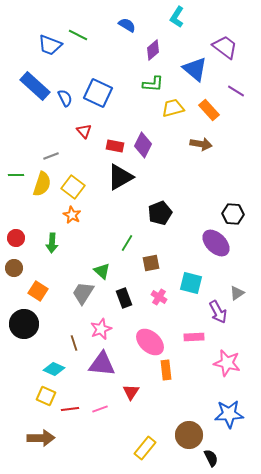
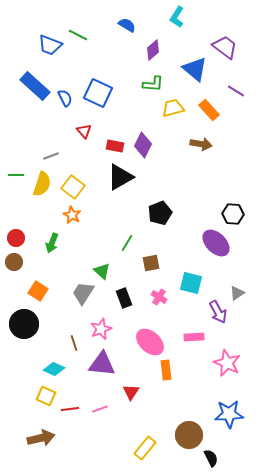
green arrow at (52, 243): rotated 18 degrees clockwise
brown circle at (14, 268): moved 6 px up
pink star at (227, 363): rotated 12 degrees clockwise
brown arrow at (41, 438): rotated 12 degrees counterclockwise
